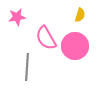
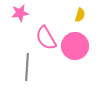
pink star: moved 3 px right, 4 px up
